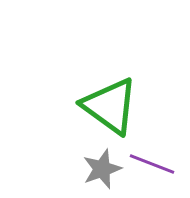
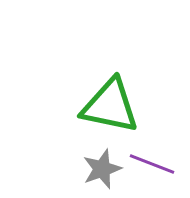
green triangle: rotated 24 degrees counterclockwise
